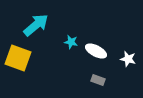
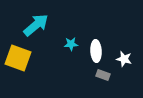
cyan star: moved 2 px down; rotated 16 degrees counterclockwise
white ellipse: rotated 60 degrees clockwise
white star: moved 4 px left
gray rectangle: moved 5 px right, 5 px up
